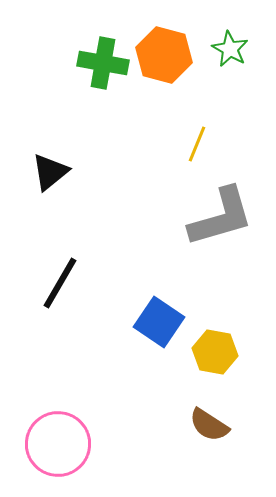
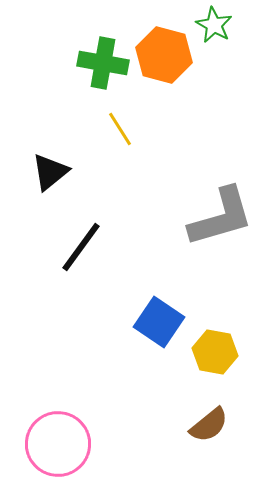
green star: moved 16 px left, 24 px up
yellow line: moved 77 px left, 15 px up; rotated 54 degrees counterclockwise
black line: moved 21 px right, 36 px up; rotated 6 degrees clockwise
brown semicircle: rotated 72 degrees counterclockwise
